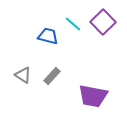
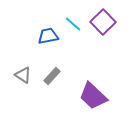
blue trapezoid: rotated 25 degrees counterclockwise
purple trapezoid: rotated 32 degrees clockwise
